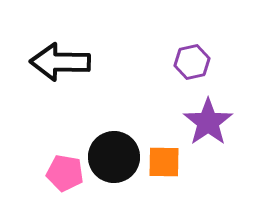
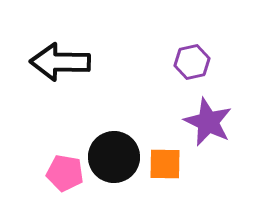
purple star: rotated 12 degrees counterclockwise
orange square: moved 1 px right, 2 px down
